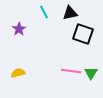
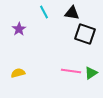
black triangle: moved 2 px right; rotated 21 degrees clockwise
black square: moved 2 px right
green triangle: rotated 24 degrees clockwise
